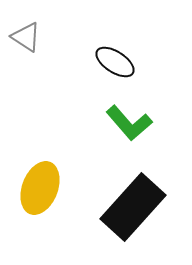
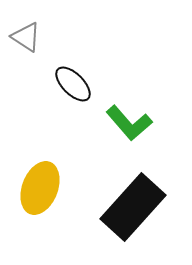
black ellipse: moved 42 px left, 22 px down; rotated 12 degrees clockwise
